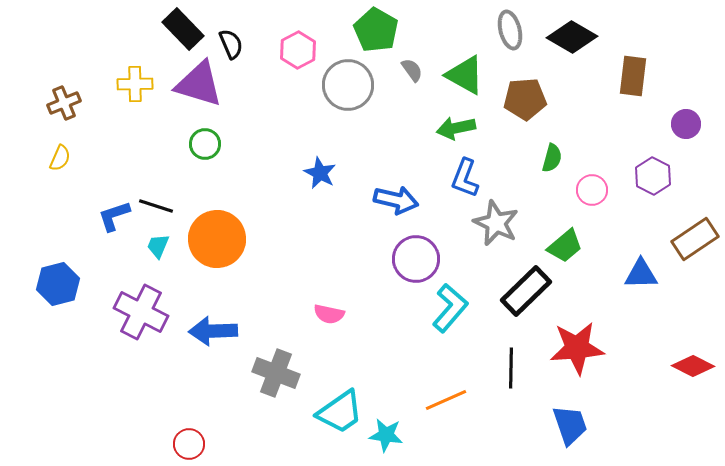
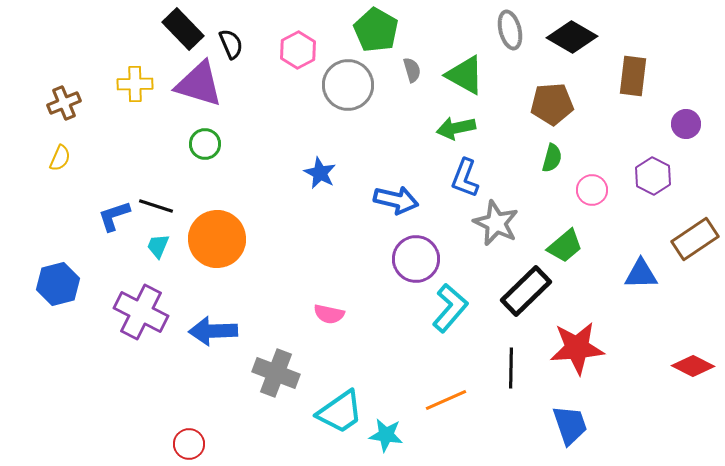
gray semicircle at (412, 70): rotated 20 degrees clockwise
brown pentagon at (525, 99): moved 27 px right, 5 px down
